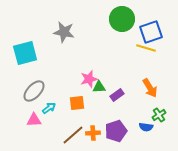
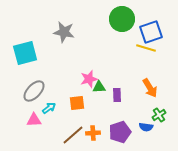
purple rectangle: rotated 56 degrees counterclockwise
purple pentagon: moved 4 px right, 1 px down
